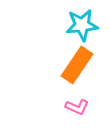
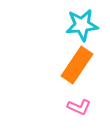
pink L-shape: moved 2 px right
